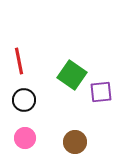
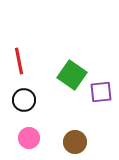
pink circle: moved 4 px right
